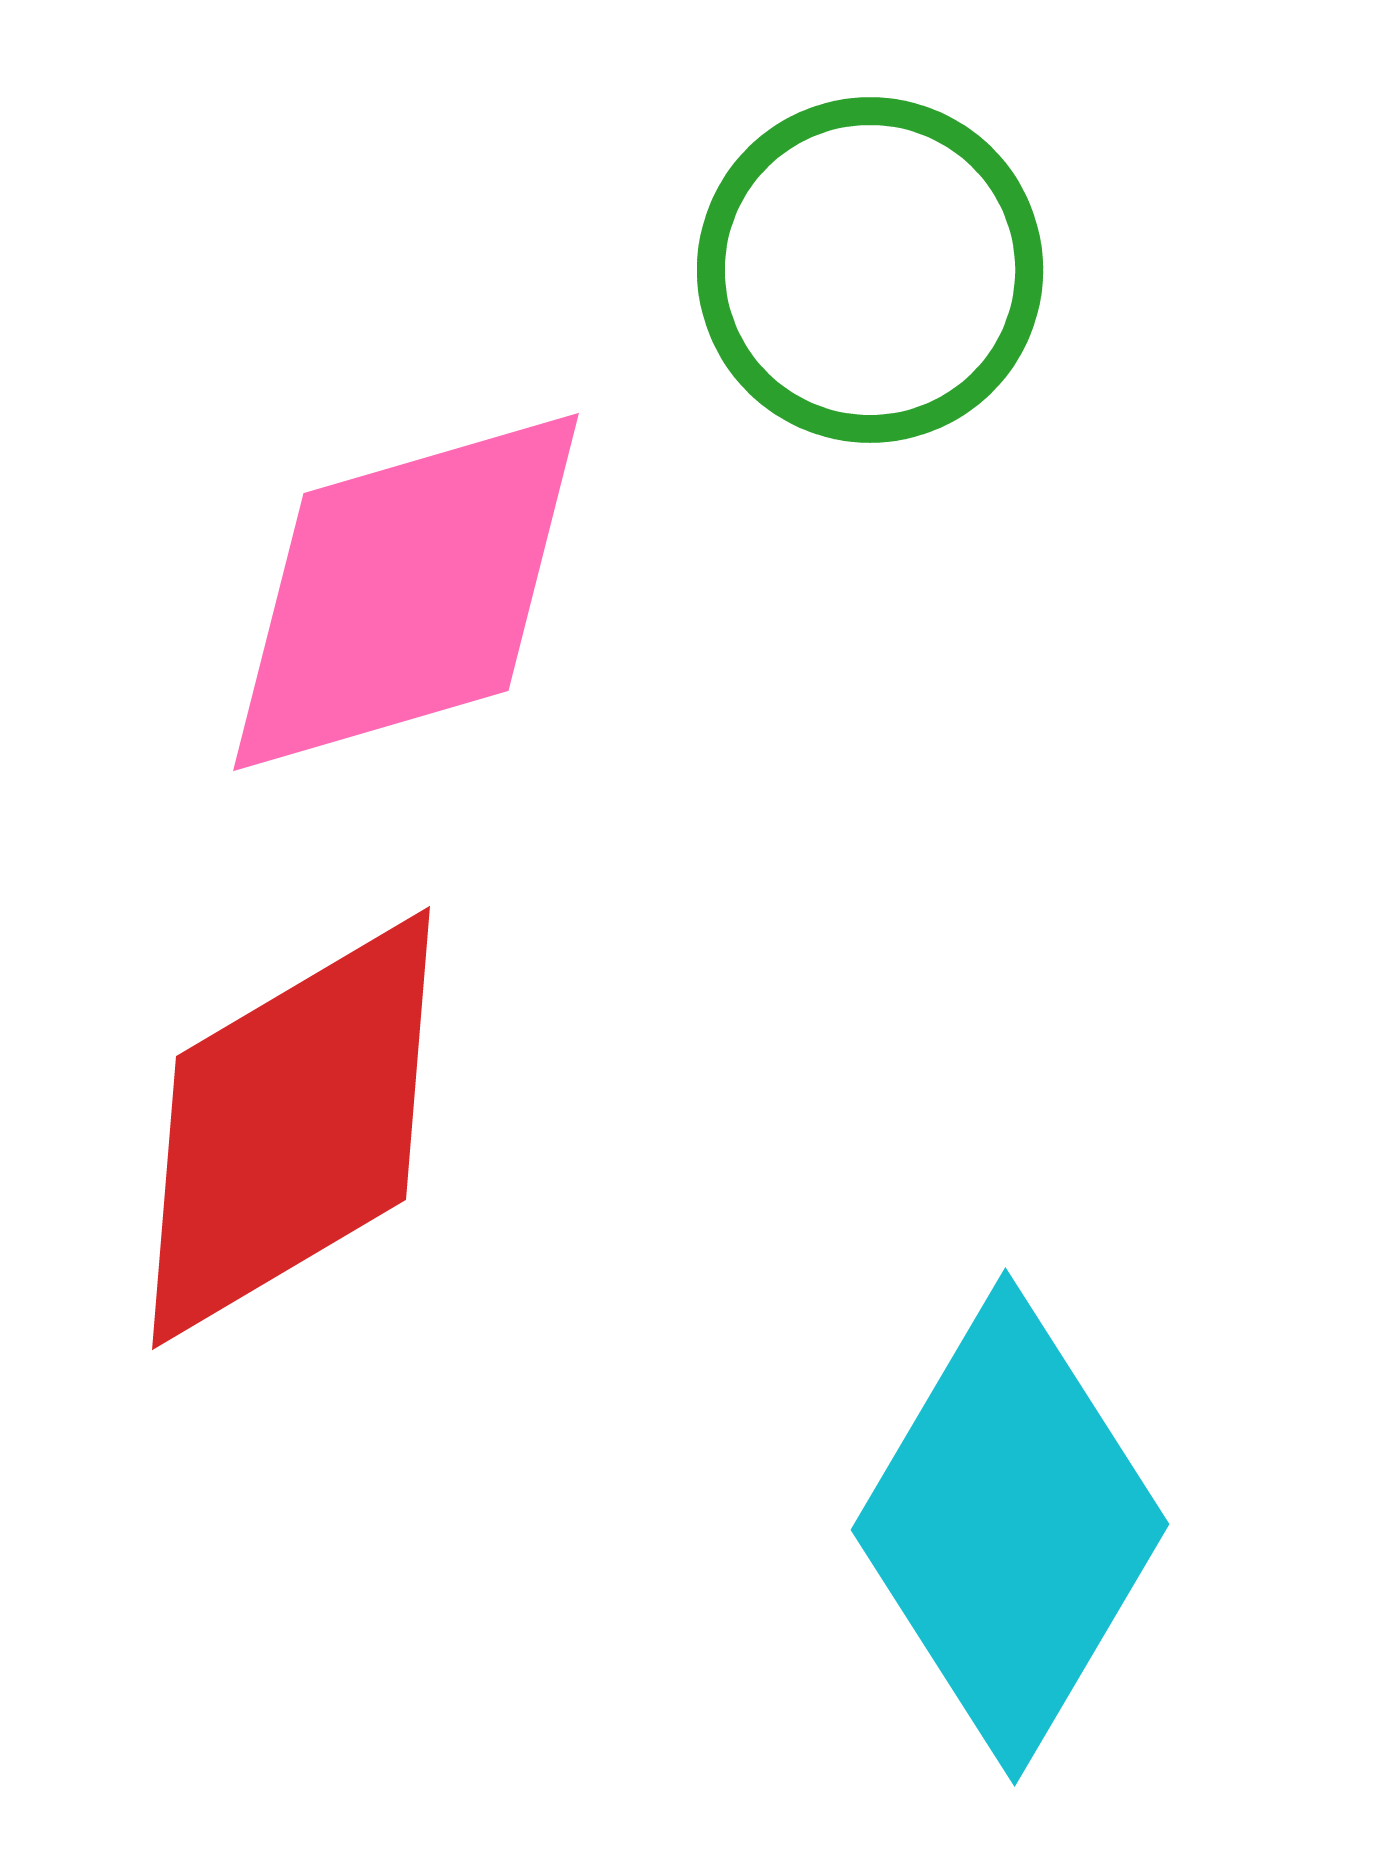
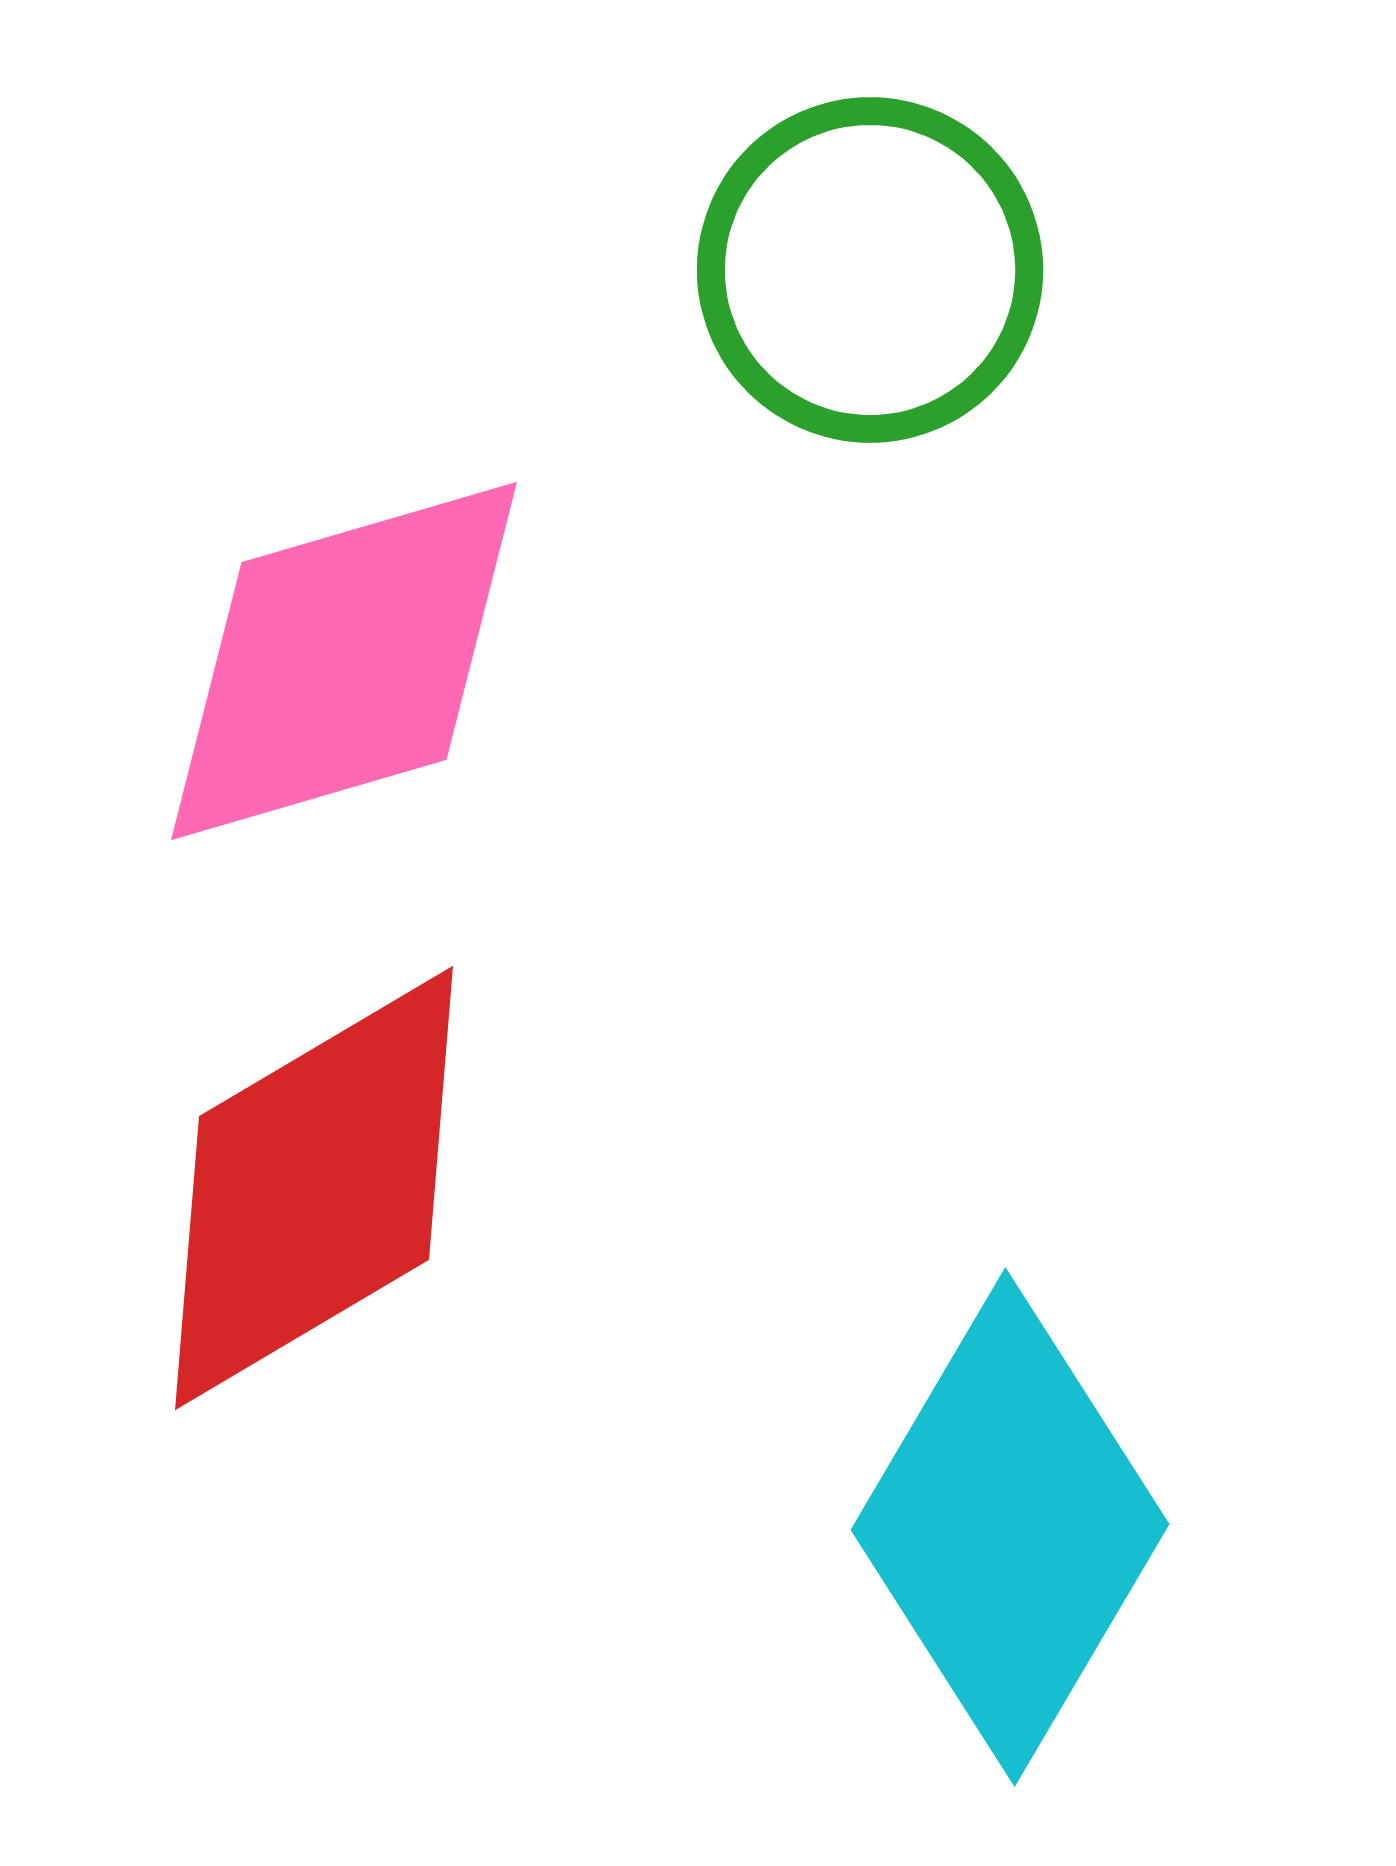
pink diamond: moved 62 px left, 69 px down
red diamond: moved 23 px right, 60 px down
